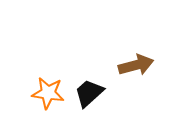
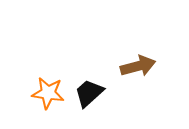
brown arrow: moved 2 px right, 1 px down
